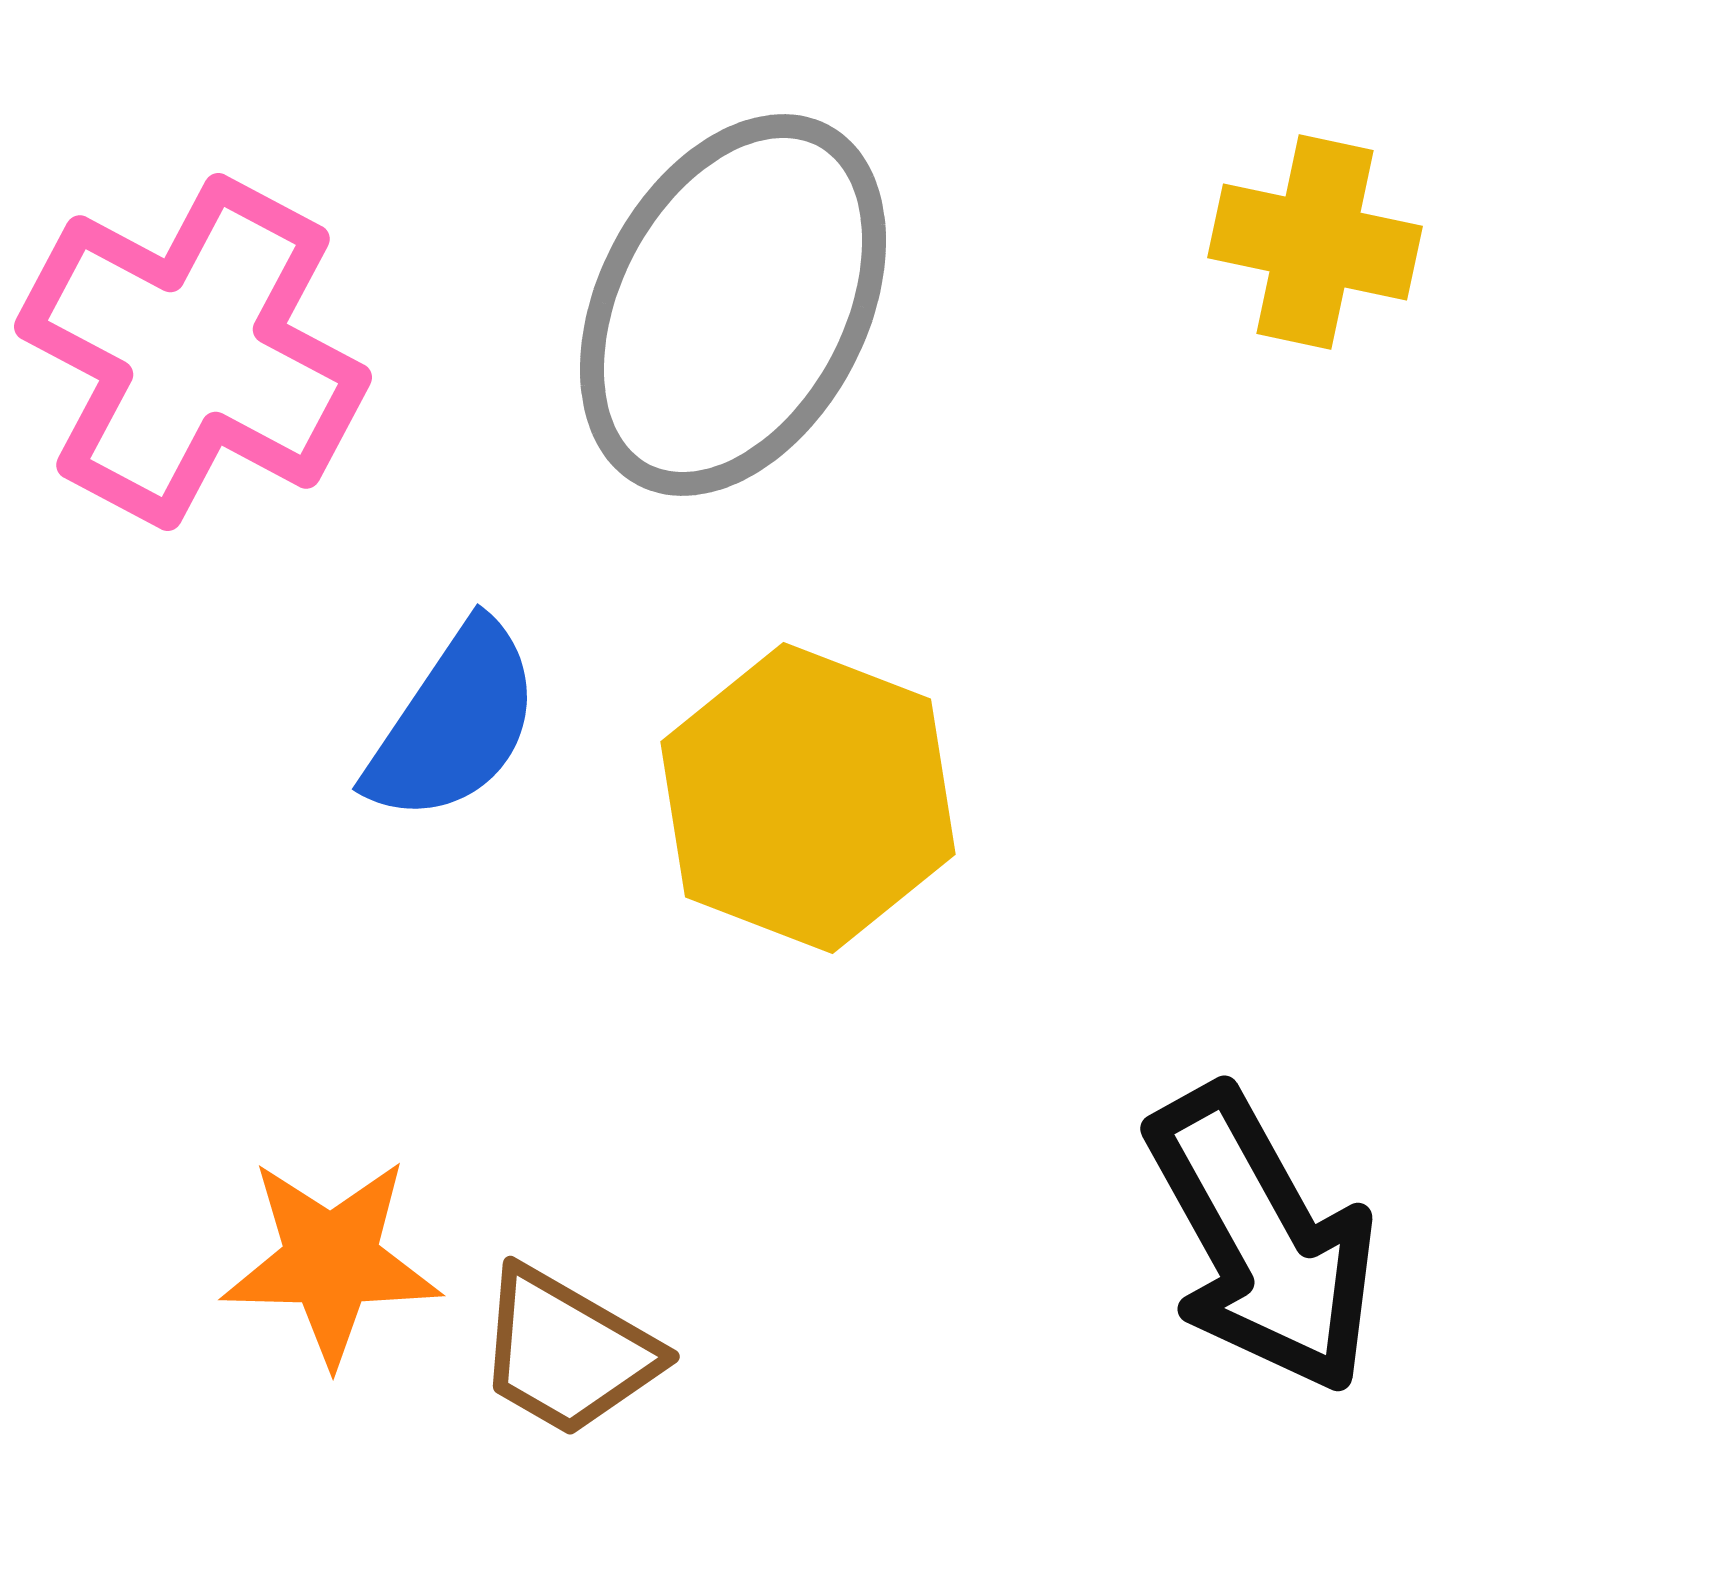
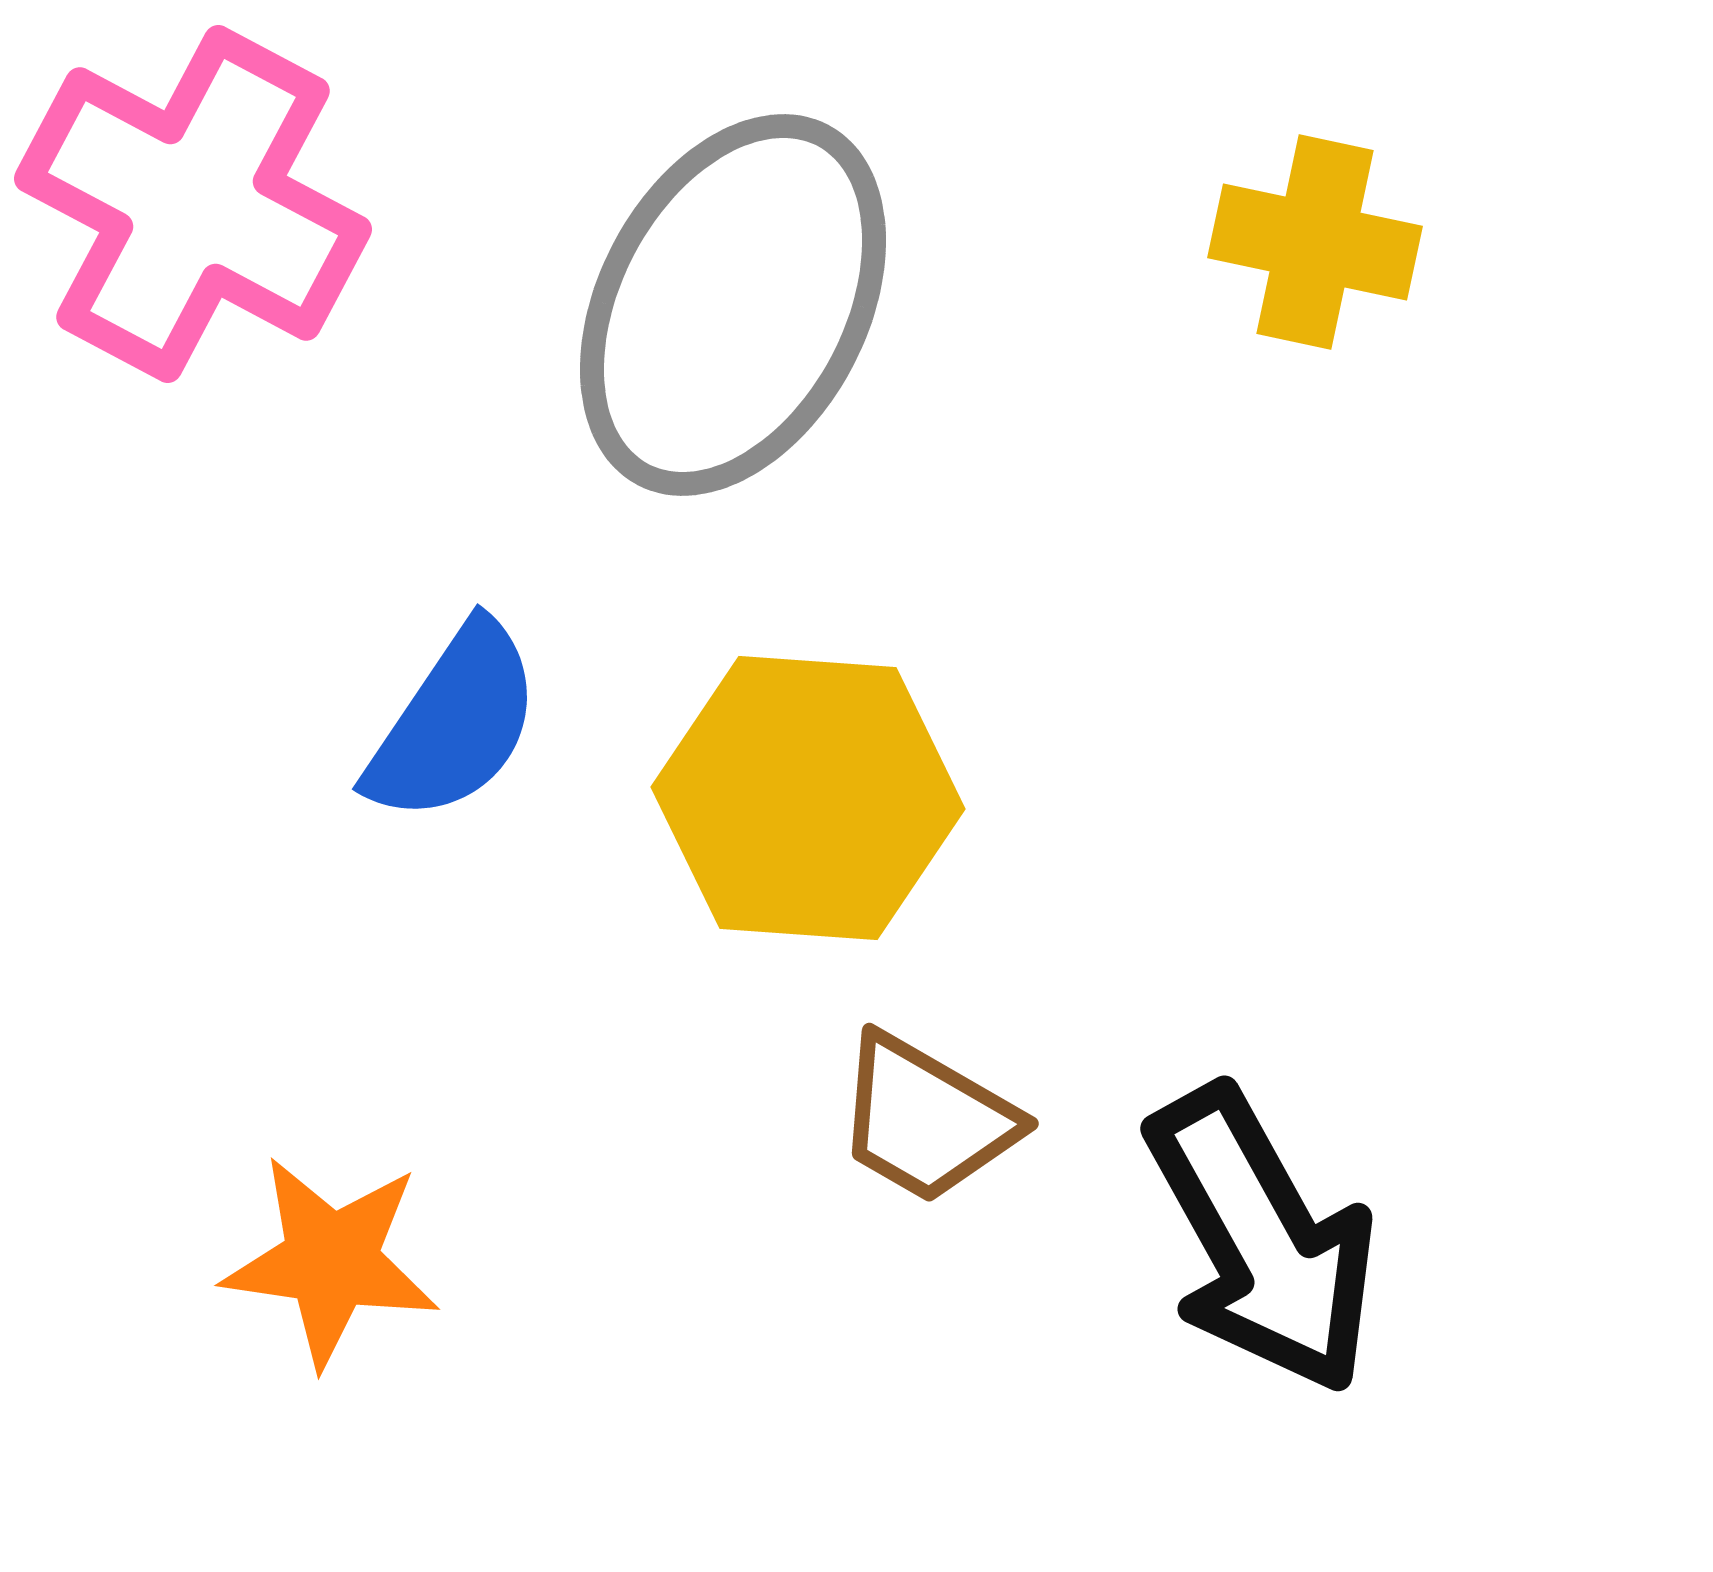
pink cross: moved 148 px up
yellow hexagon: rotated 17 degrees counterclockwise
orange star: rotated 7 degrees clockwise
brown trapezoid: moved 359 px right, 233 px up
